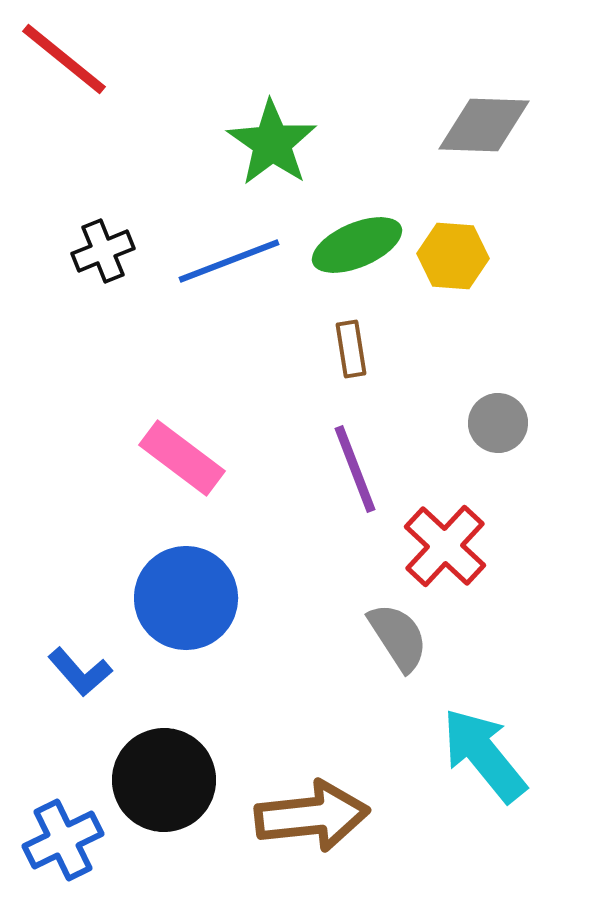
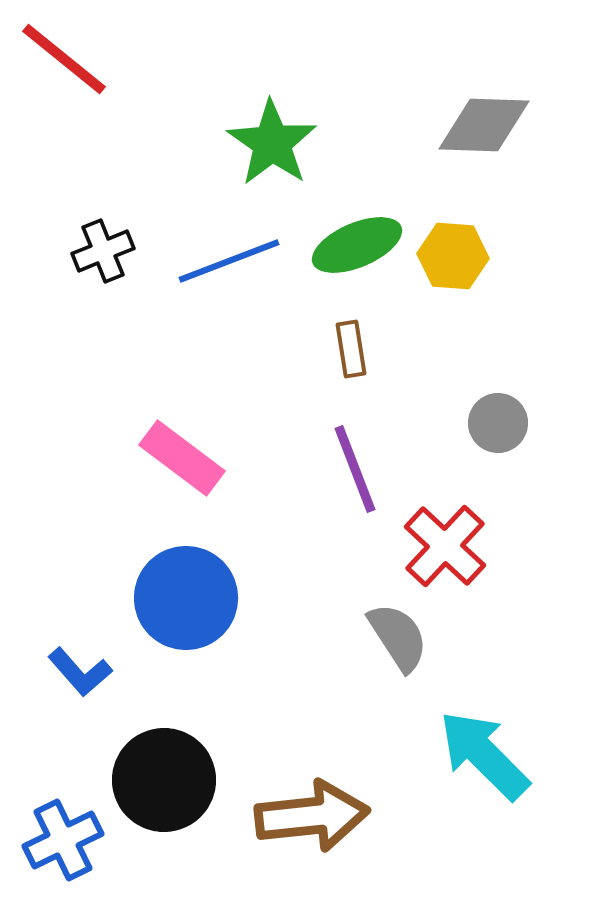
cyan arrow: rotated 6 degrees counterclockwise
